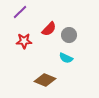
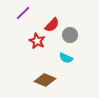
purple line: moved 3 px right, 1 px down
red semicircle: moved 3 px right, 4 px up
gray circle: moved 1 px right
red star: moved 13 px right; rotated 28 degrees clockwise
